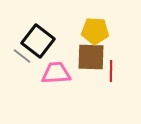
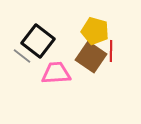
yellow pentagon: rotated 12 degrees clockwise
brown square: rotated 32 degrees clockwise
red line: moved 20 px up
